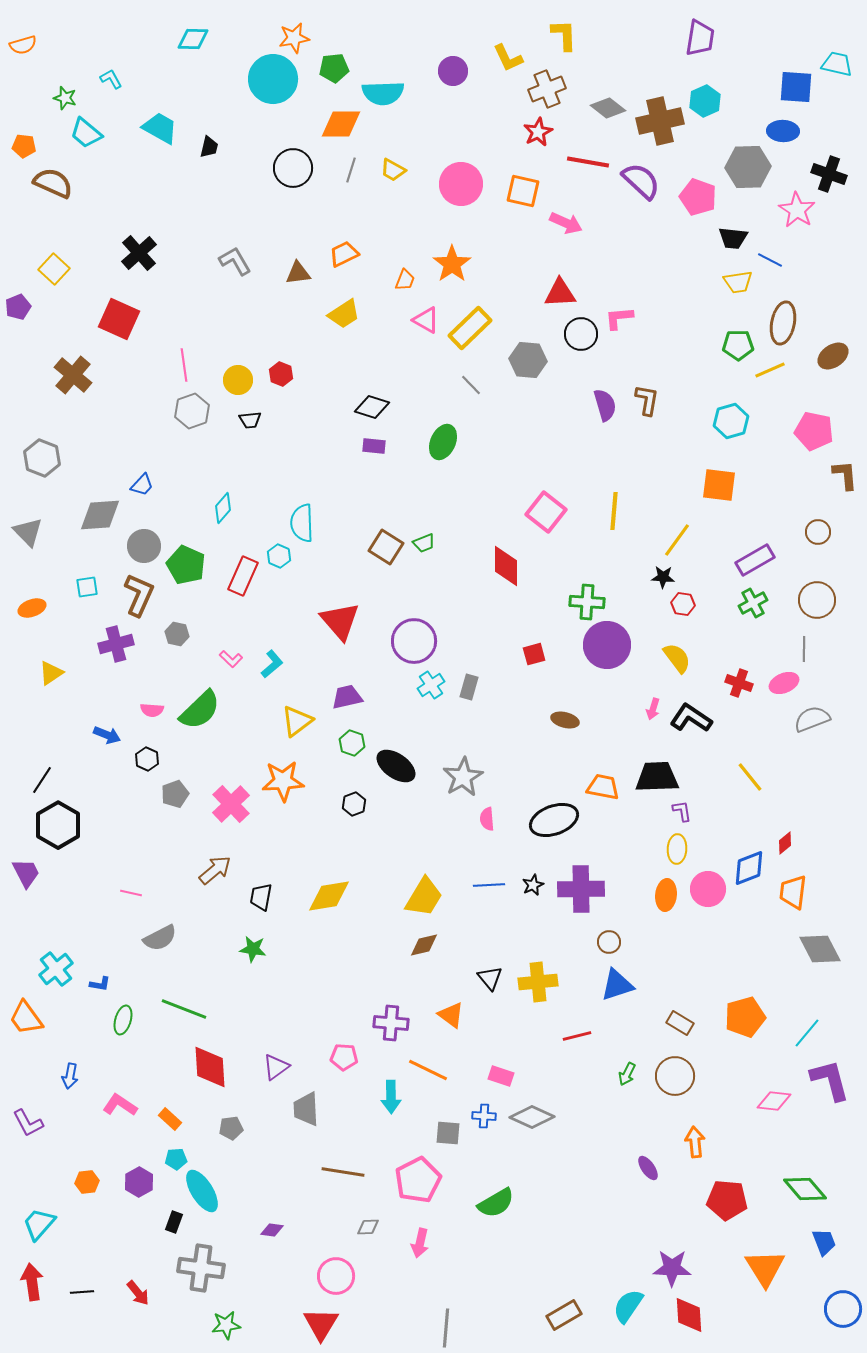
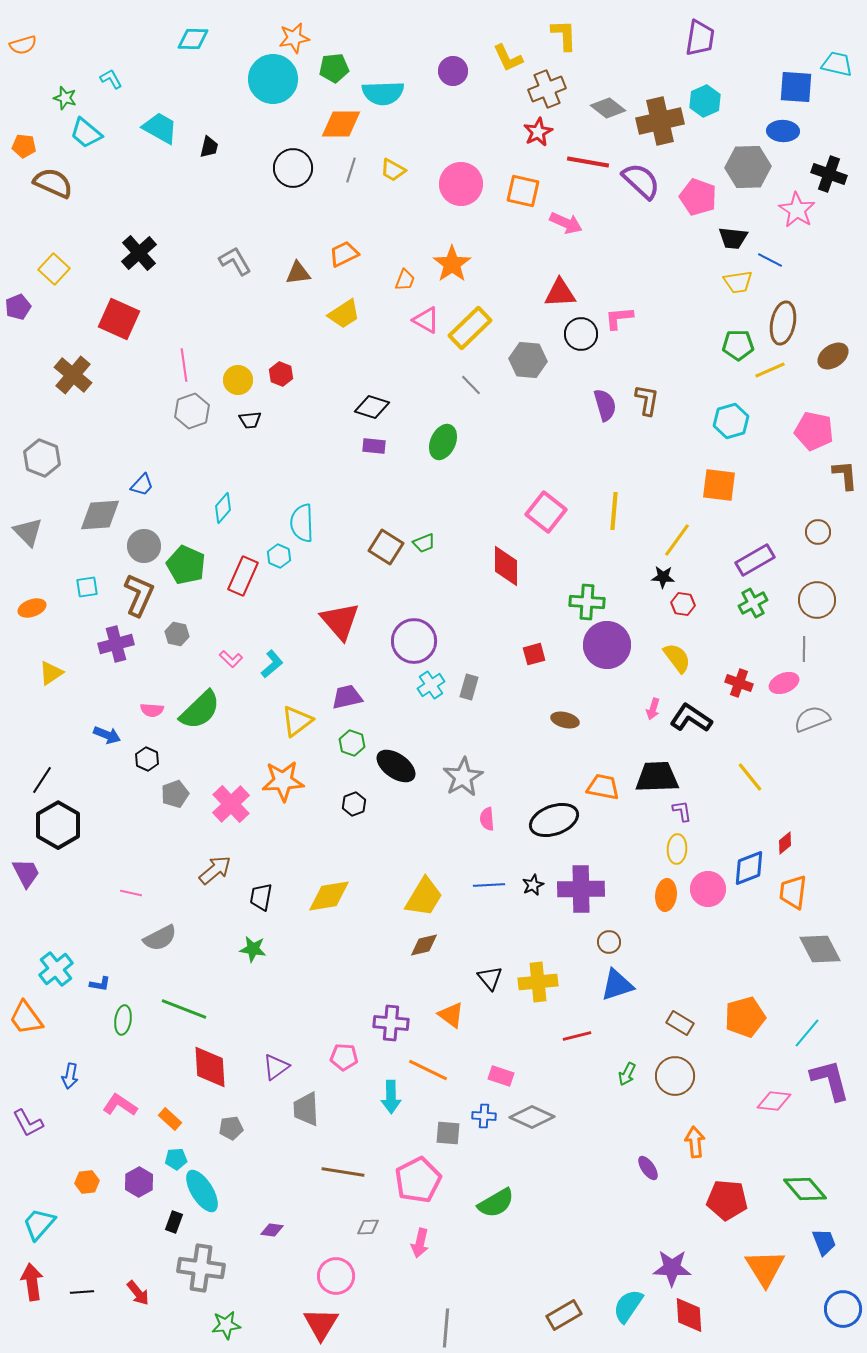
green ellipse at (123, 1020): rotated 8 degrees counterclockwise
